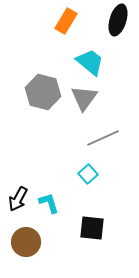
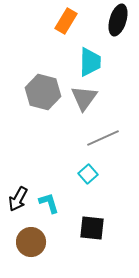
cyan trapezoid: rotated 52 degrees clockwise
brown circle: moved 5 px right
